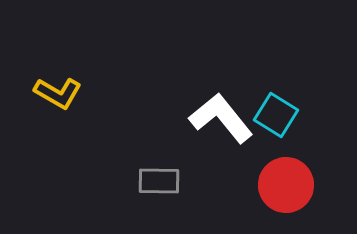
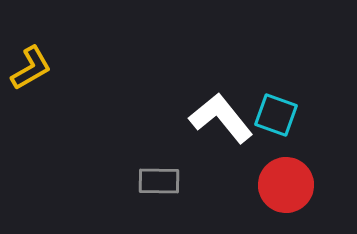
yellow L-shape: moved 27 px left, 25 px up; rotated 60 degrees counterclockwise
cyan square: rotated 12 degrees counterclockwise
